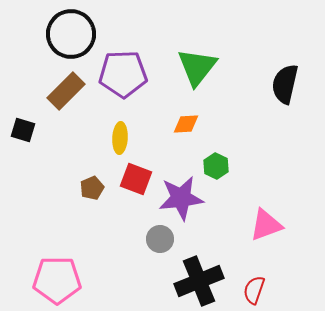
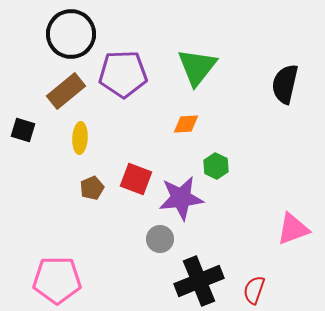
brown rectangle: rotated 6 degrees clockwise
yellow ellipse: moved 40 px left
pink triangle: moved 27 px right, 4 px down
